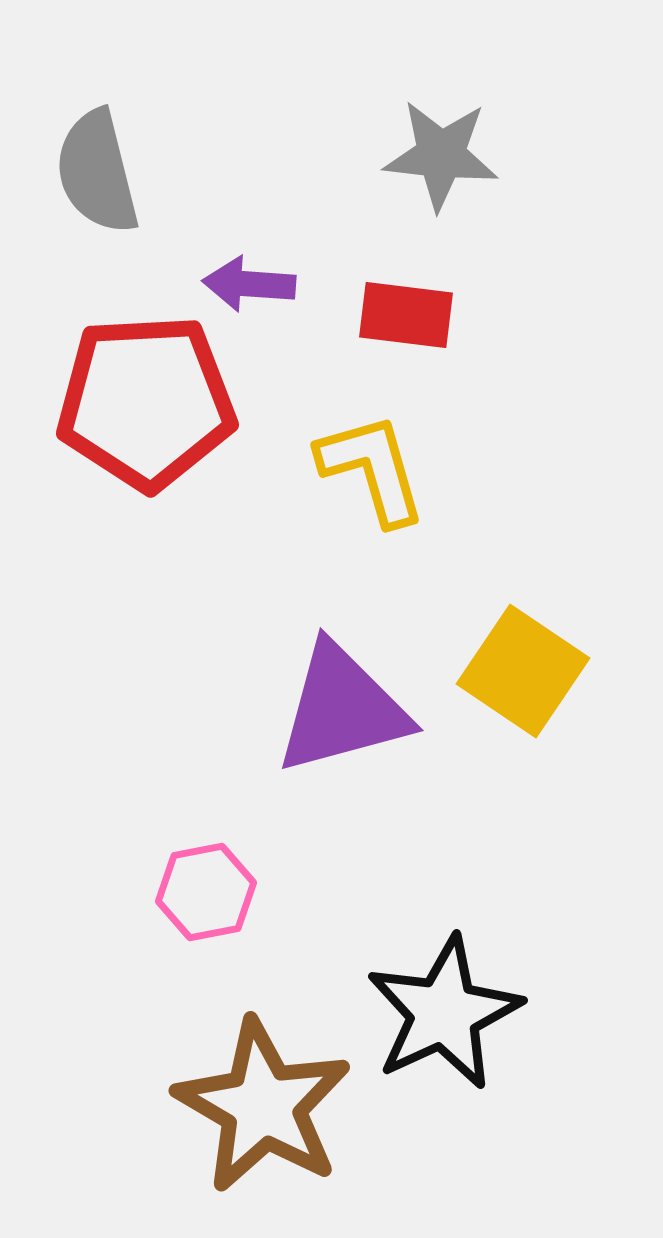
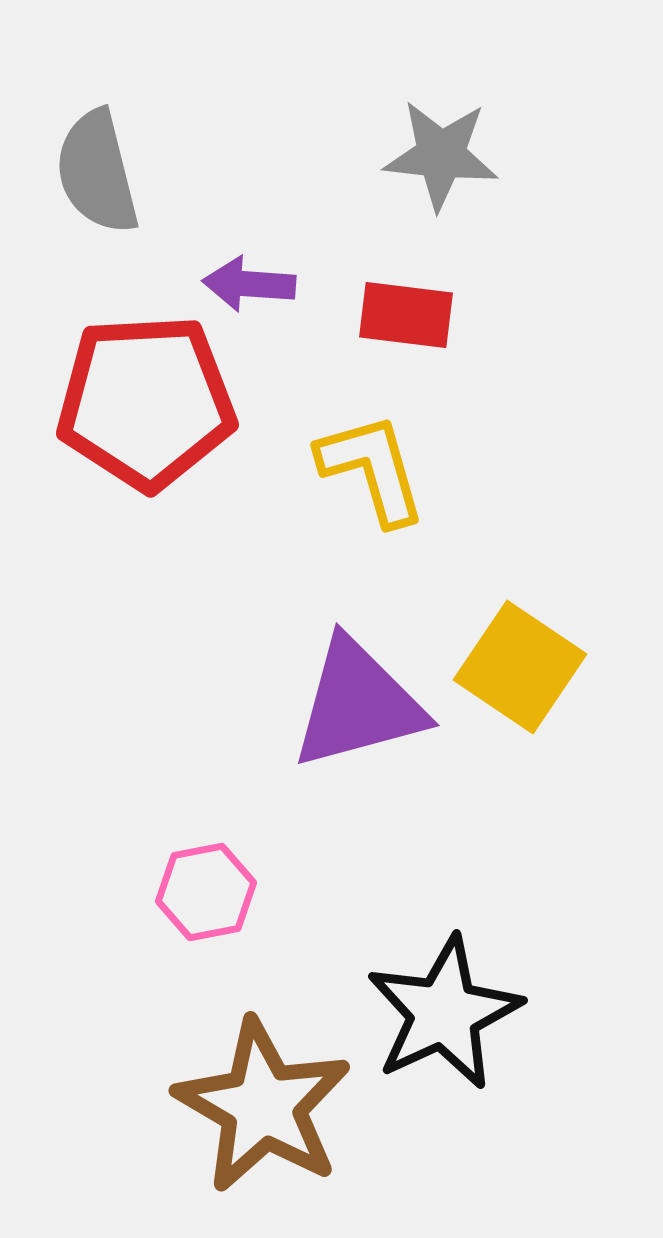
yellow square: moved 3 px left, 4 px up
purple triangle: moved 16 px right, 5 px up
